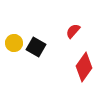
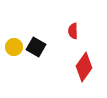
red semicircle: rotated 42 degrees counterclockwise
yellow circle: moved 4 px down
